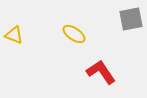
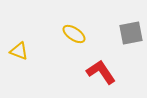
gray square: moved 14 px down
yellow triangle: moved 5 px right, 16 px down
